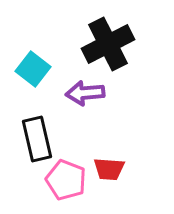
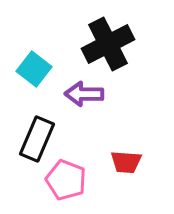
cyan square: moved 1 px right
purple arrow: moved 1 px left, 1 px down; rotated 6 degrees clockwise
black rectangle: rotated 36 degrees clockwise
red trapezoid: moved 17 px right, 7 px up
